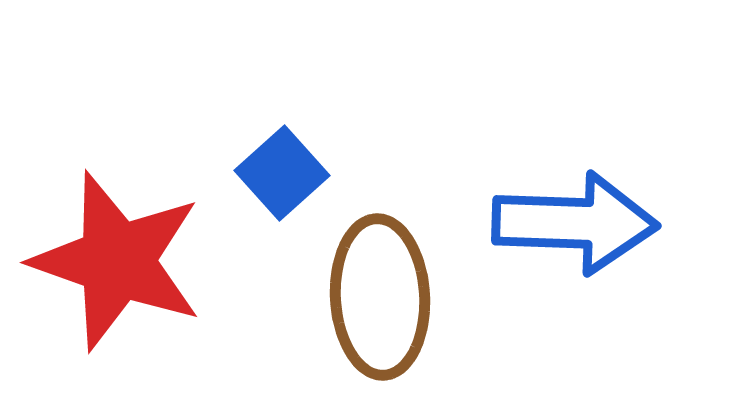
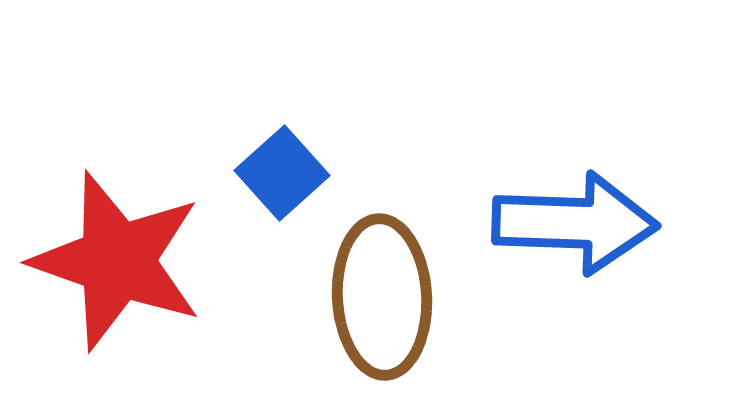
brown ellipse: moved 2 px right
